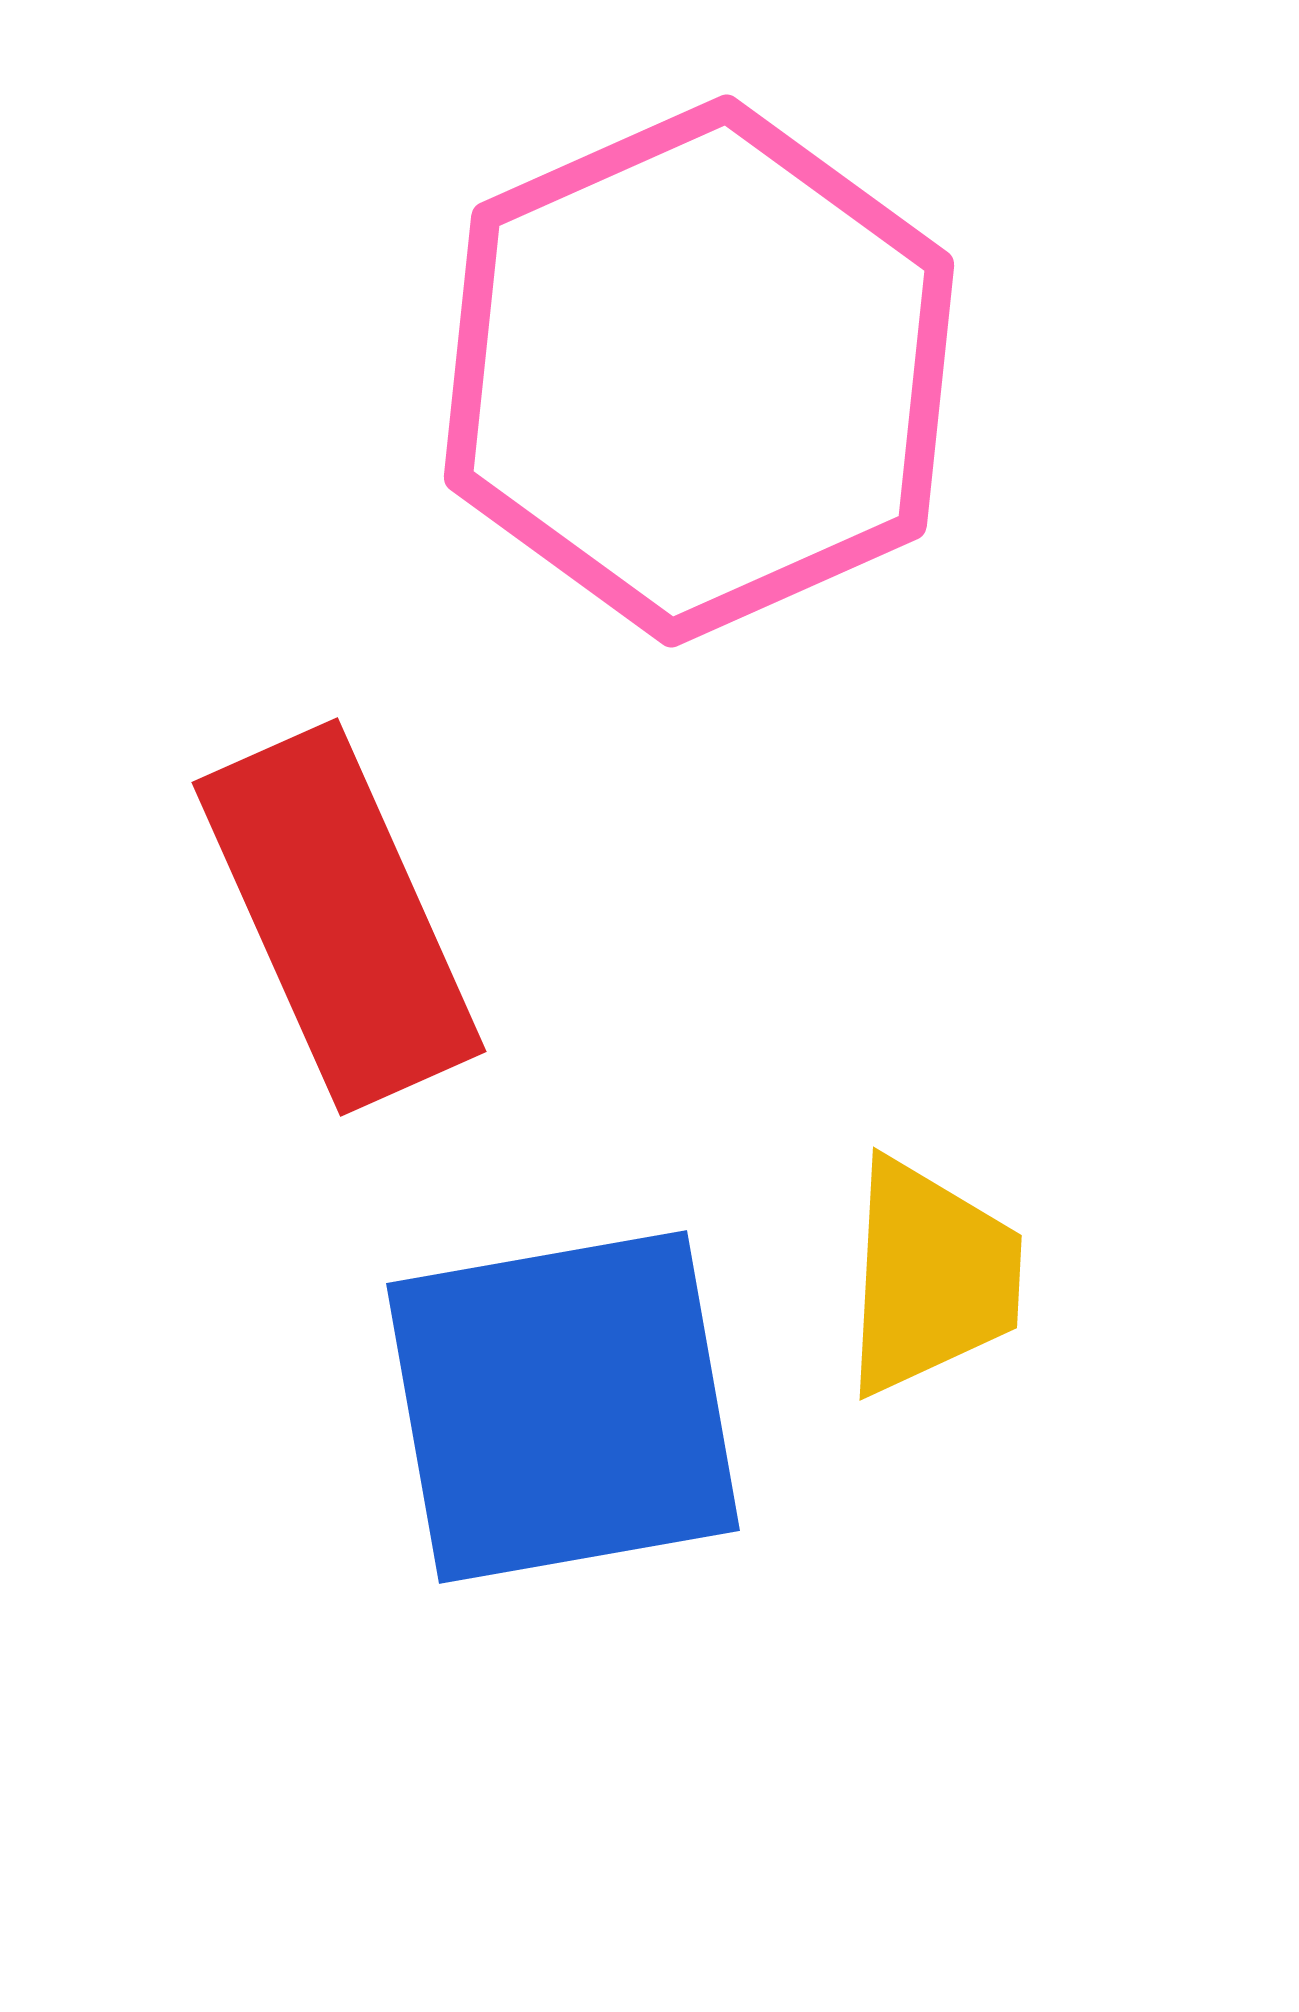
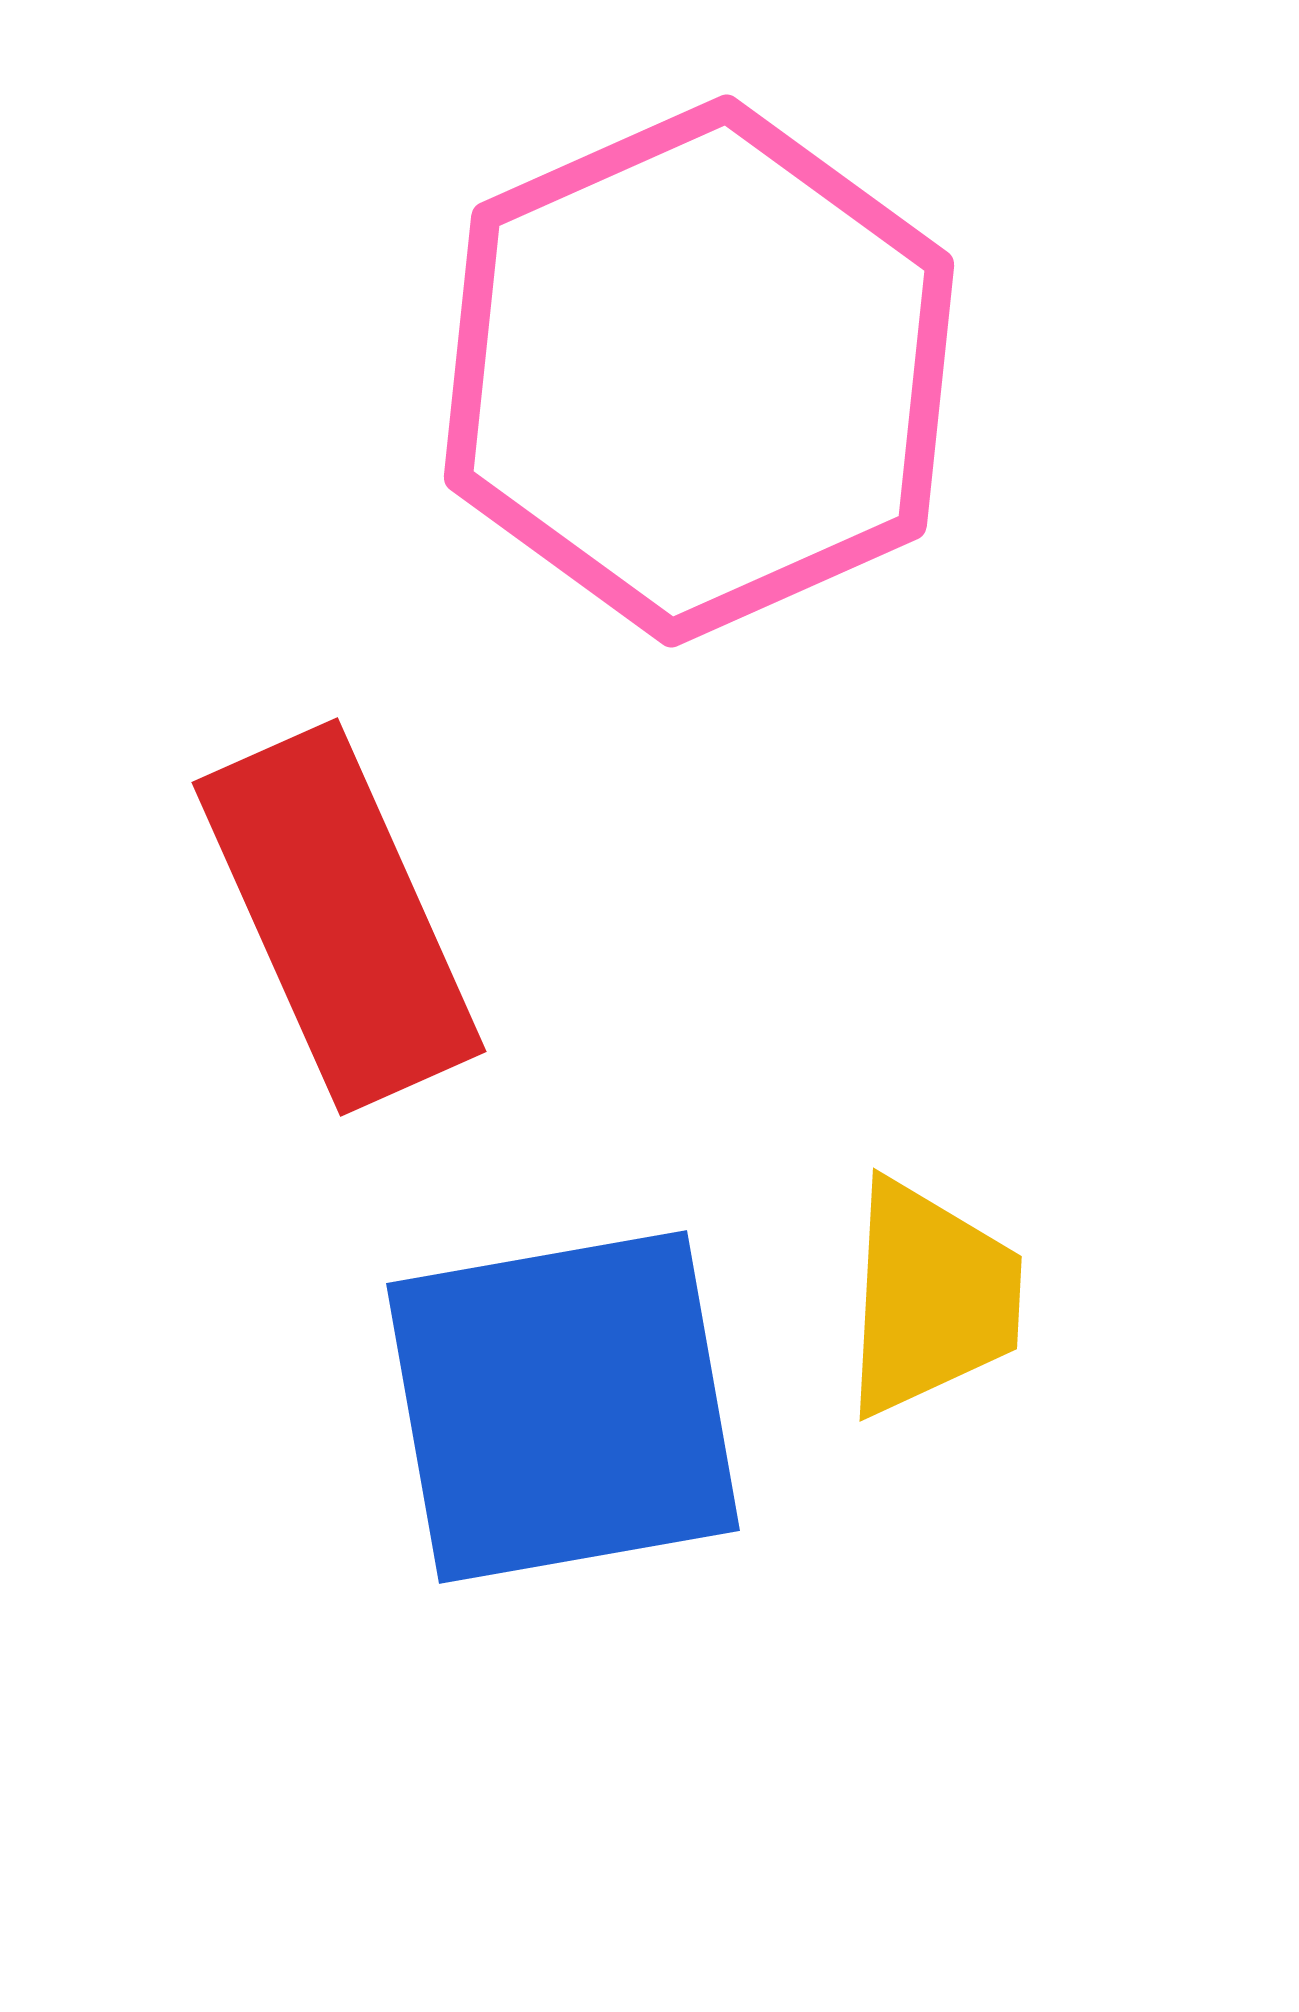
yellow trapezoid: moved 21 px down
